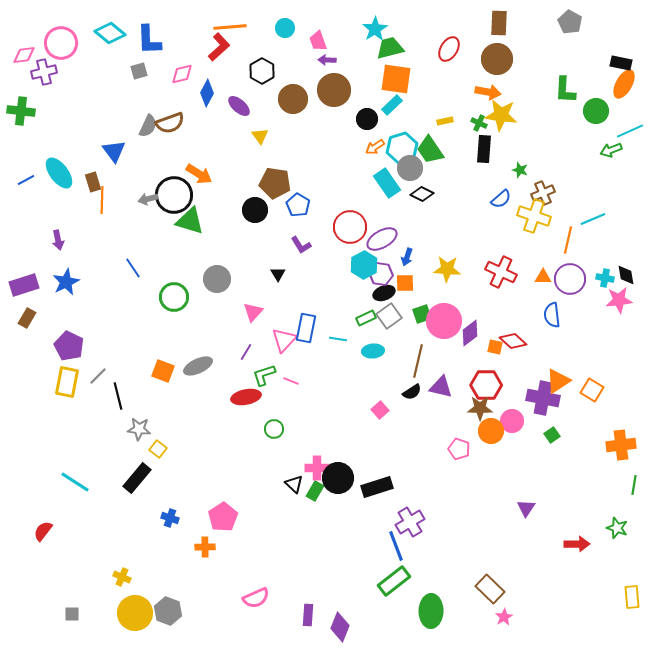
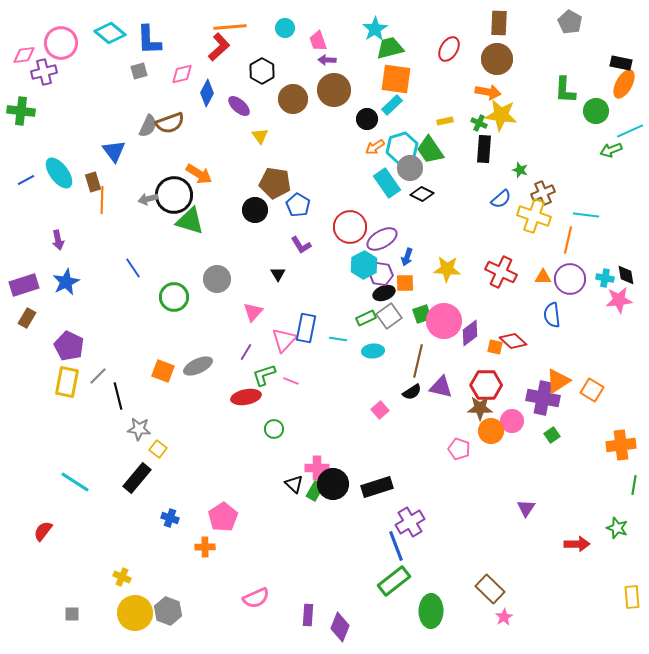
cyan line at (593, 219): moved 7 px left, 4 px up; rotated 30 degrees clockwise
black circle at (338, 478): moved 5 px left, 6 px down
